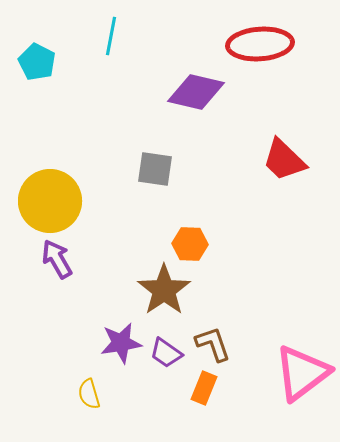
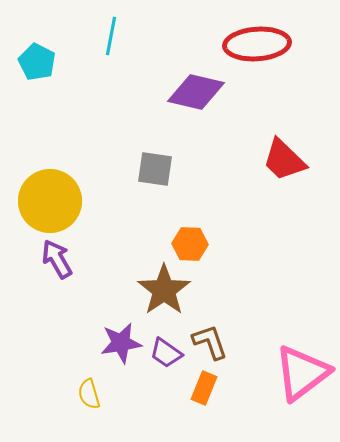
red ellipse: moved 3 px left
brown L-shape: moved 3 px left, 2 px up
